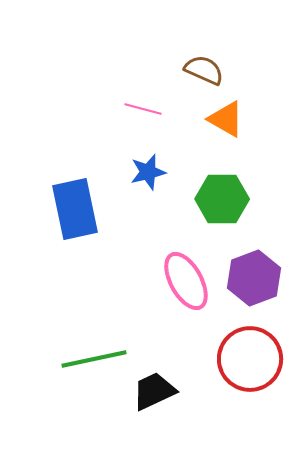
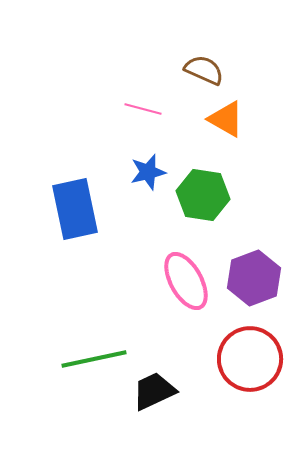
green hexagon: moved 19 px left, 4 px up; rotated 9 degrees clockwise
